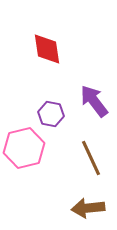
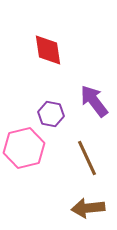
red diamond: moved 1 px right, 1 px down
brown line: moved 4 px left
